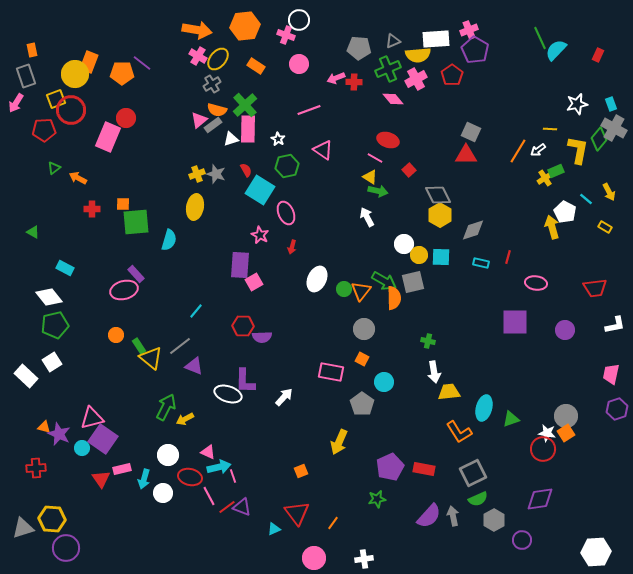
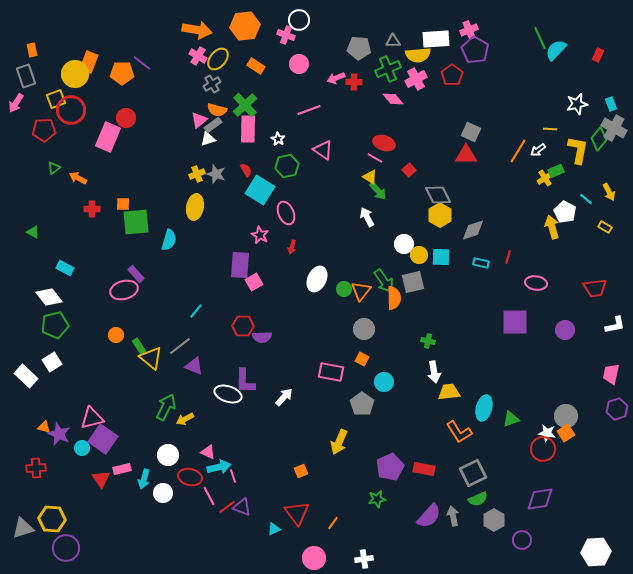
gray triangle at (393, 41): rotated 21 degrees clockwise
white triangle at (231, 139): moved 23 px left
red ellipse at (388, 140): moved 4 px left, 3 px down
green arrow at (378, 191): rotated 36 degrees clockwise
green arrow at (384, 281): rotated 25 degrees clockwise
